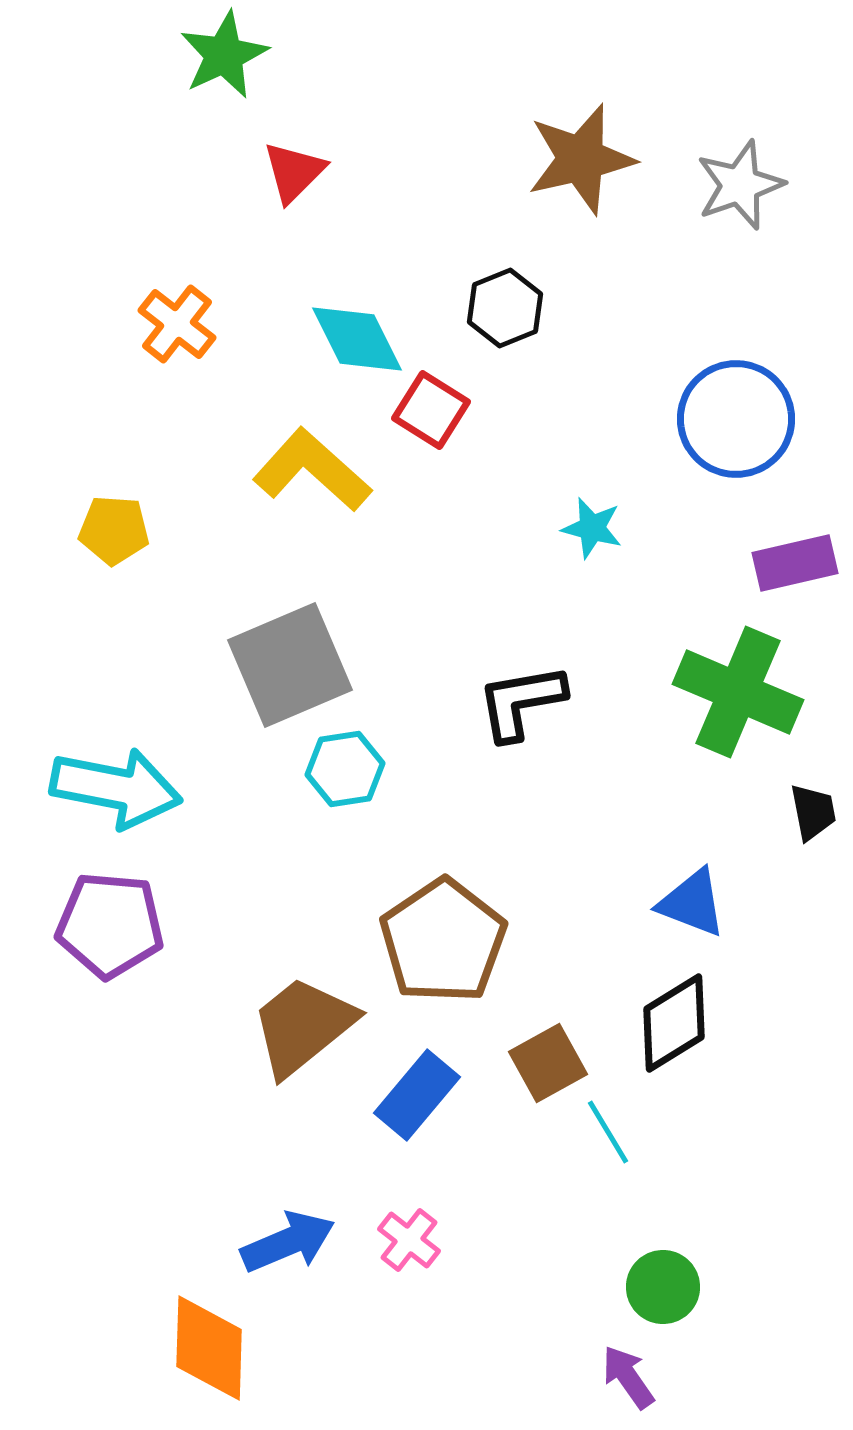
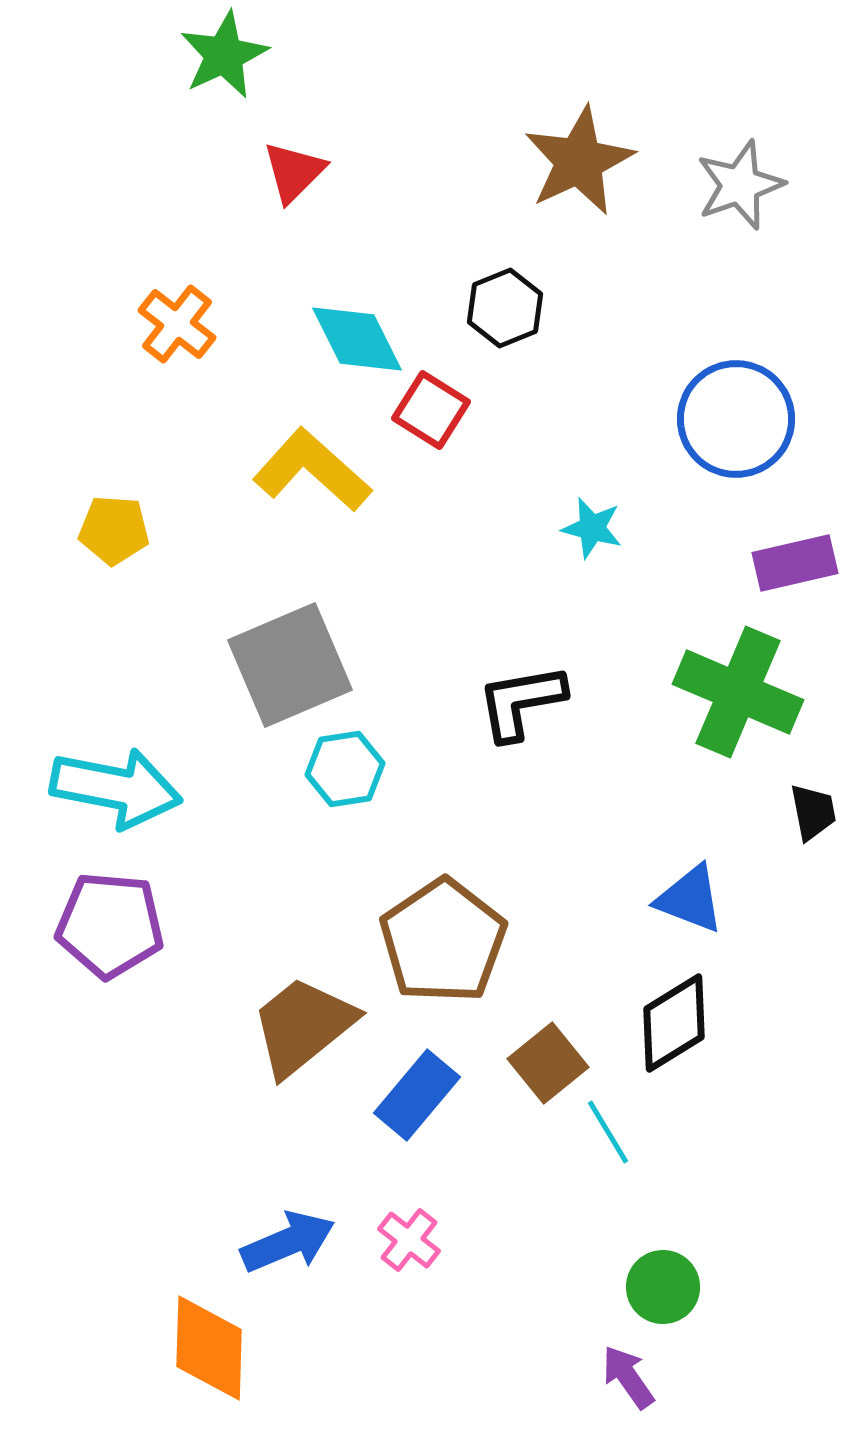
brown star: moved 2 px left, 2 px down; rotated 12 degrees counterclockwise
blue triangle: moved 2 px left, 4 px up
brown square: rotated 10 degrees counterclockwise
